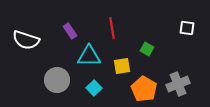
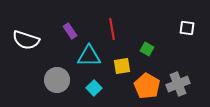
red line: moved 1 px down
orange pentagon: moved 3 px right, 3 px up
